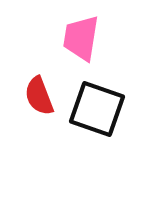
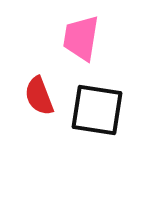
black square: moved 1 px down; rotated 10 degrees counterclockwise
